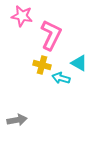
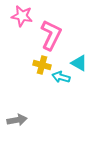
cyan arrow: moved 1 px up
